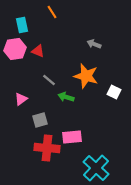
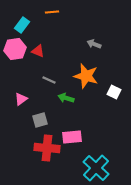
orange line: rotated 64 degrees counterclockwise
cyan rectangle: rotated 49 degrees clockwise
gray line: rotated 16 degrees counterclockwise
green arrow: moved 1 px down
